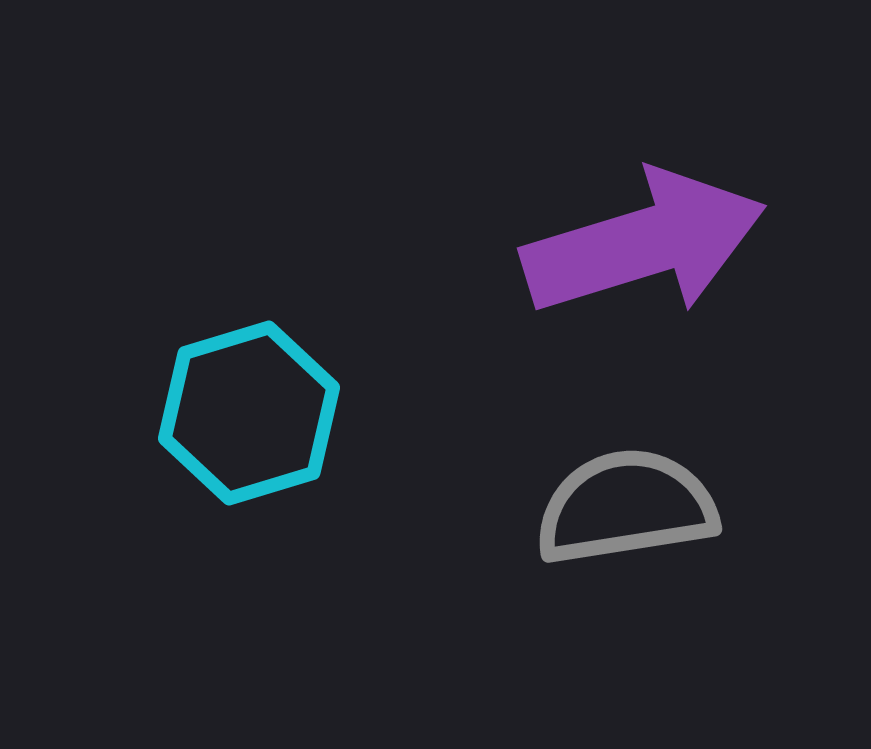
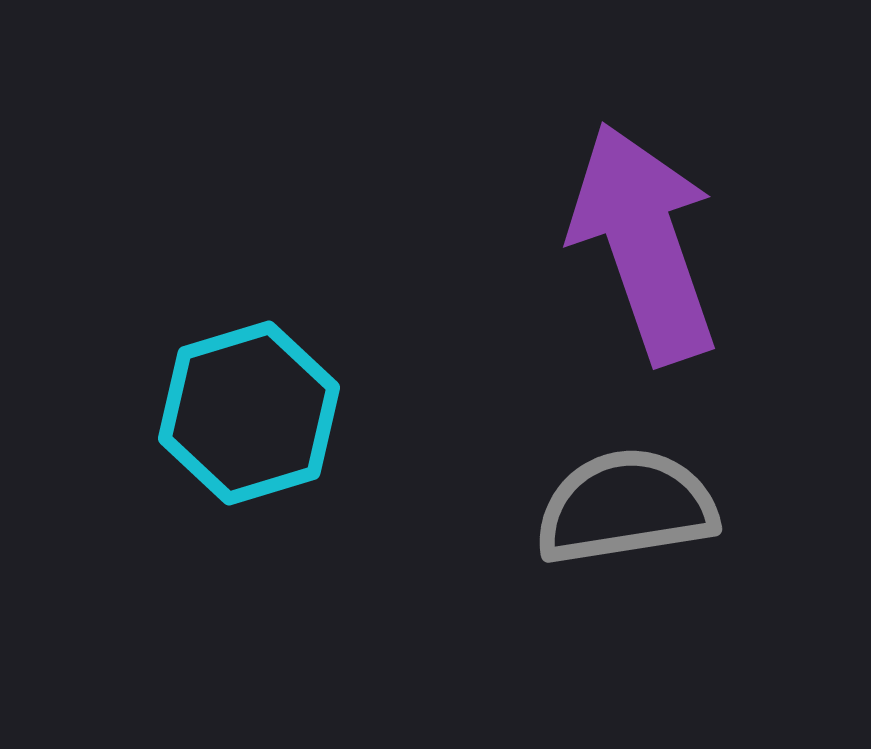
purple arrow: rotated 92 degrees counterclockwise
